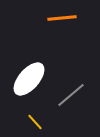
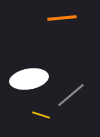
white ellipse: rotated 39 degrees clockwise
yellow line: moved 6 px right, 7 px up; rotated 30 degrees counterclockwise
